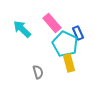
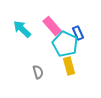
pink rectangle: moved 3 px down
yellow rectangle: moved 3 px down
